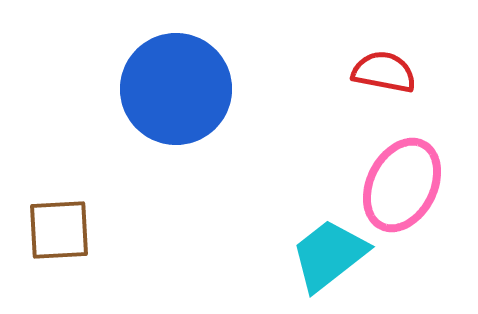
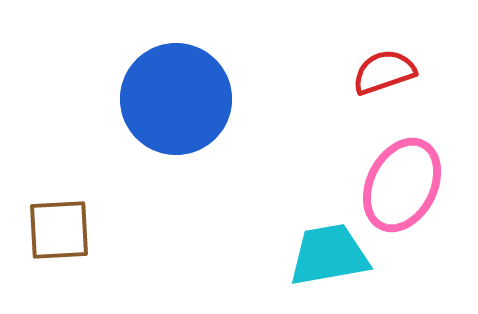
red semicircle: rotated 30 degrees counterclockwise
blue circle: moved 10 px down
cyan trapezoid: rotated 28 degrees clockwise
